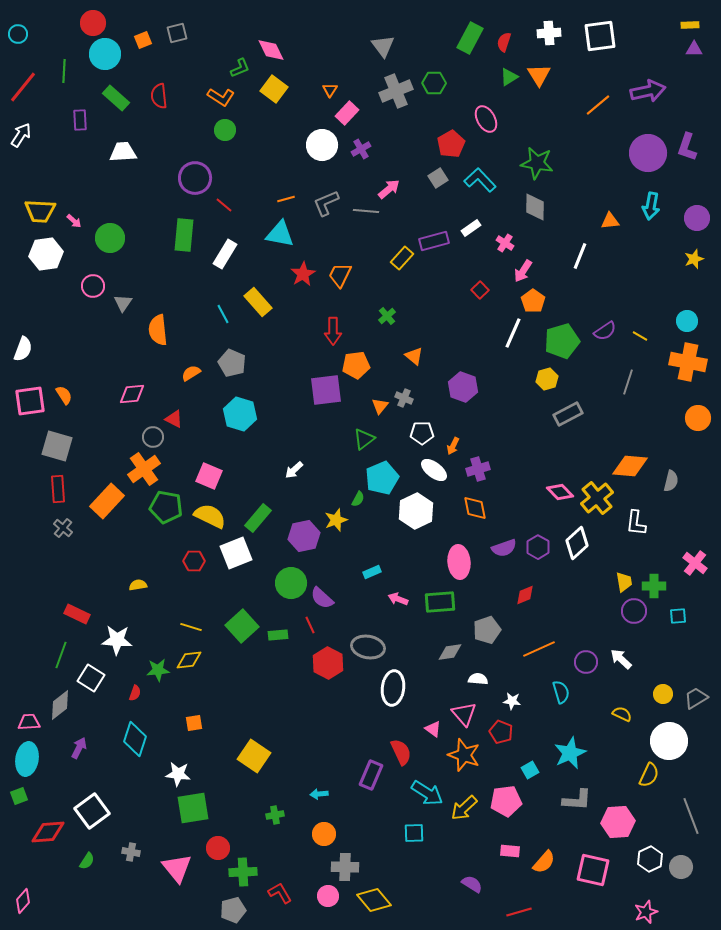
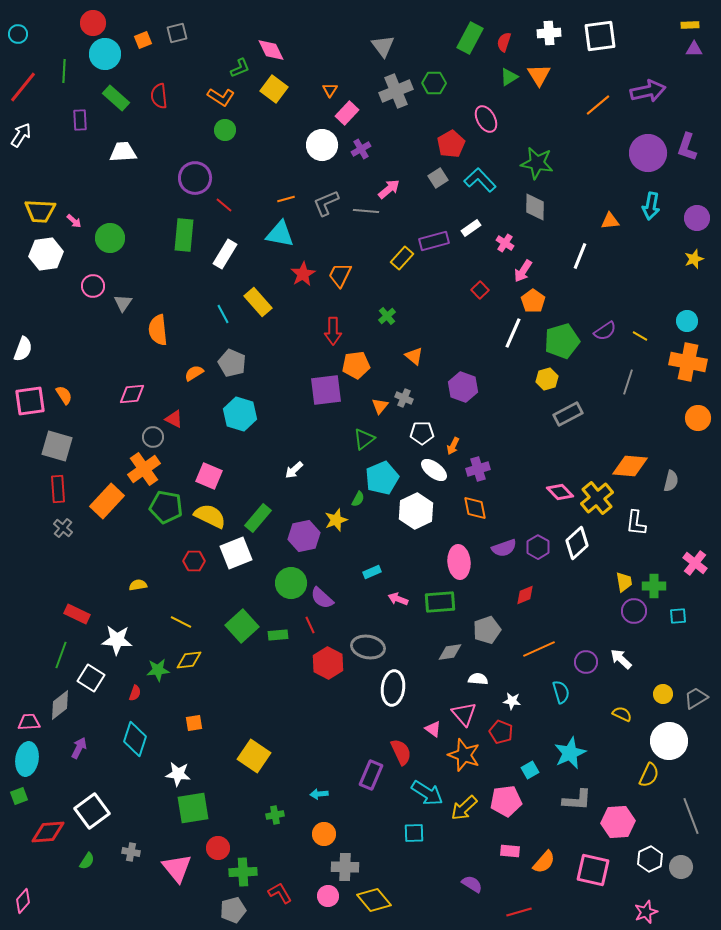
orange semicircle at (191, 373): moved 3 px right
yellow line at (191, 627): moved 10 px left, 5 px up; rotated 10 degrees clockwise
